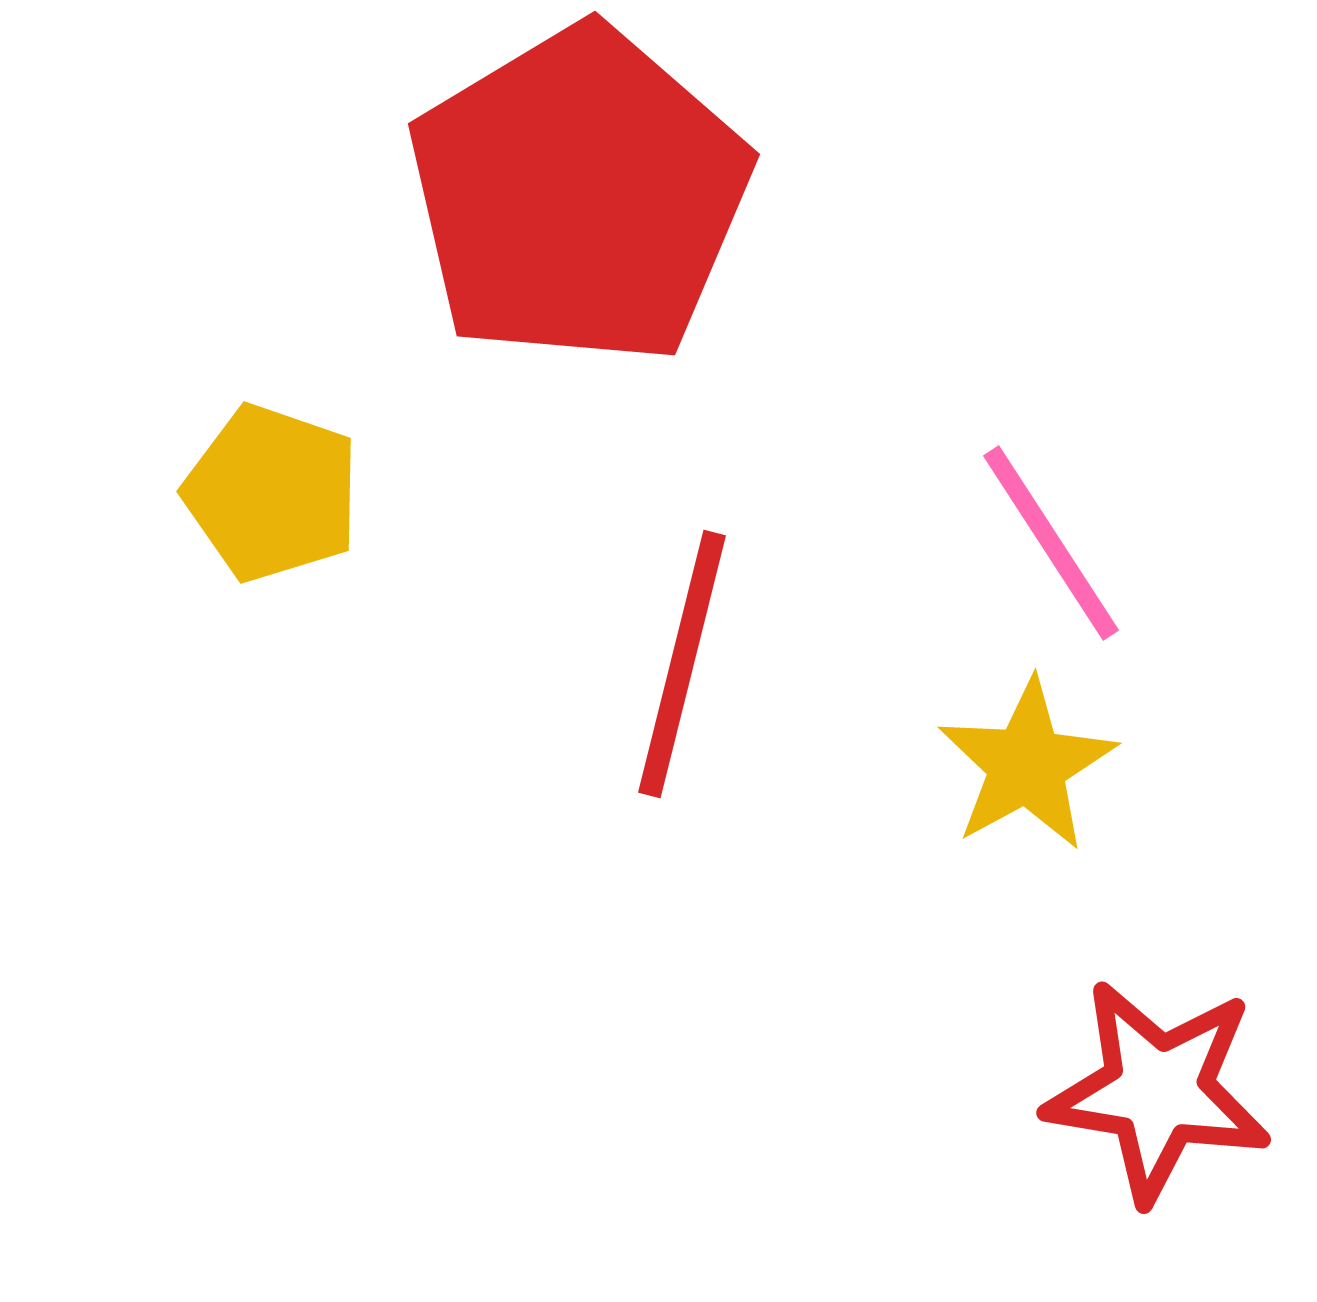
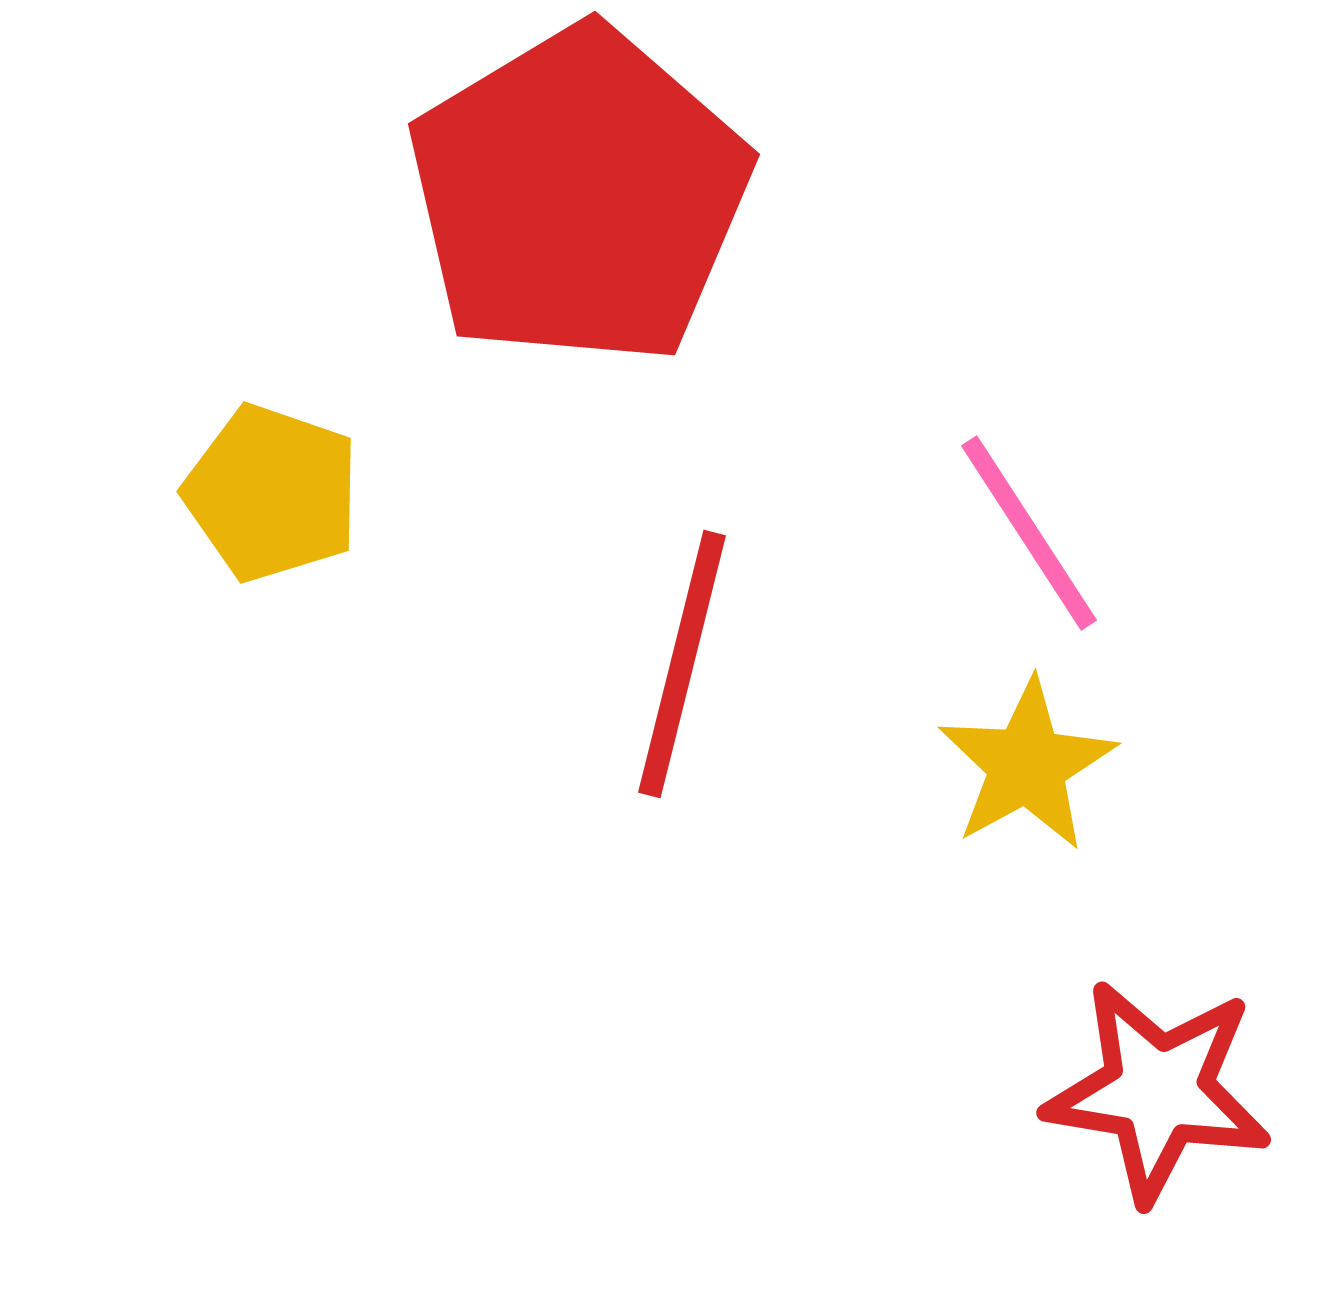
pink line: moved 22 px left, 10 px up
